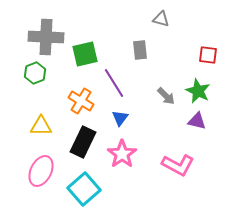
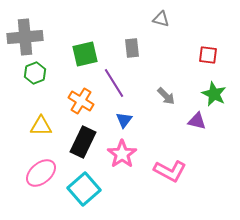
gray cross: moved 21 px left; rotated 8 degrees counterclockwise
gray rectangle: moved 8 px left, 2 px up
green star: moved 16 px right, 3 px down
blue triangle: moved 4 px right, 2 px down
pink L-shape: moved 8 px left, 6 px down
pink ellipse: moved 2 px down; rotated 24 degrees clockwise
